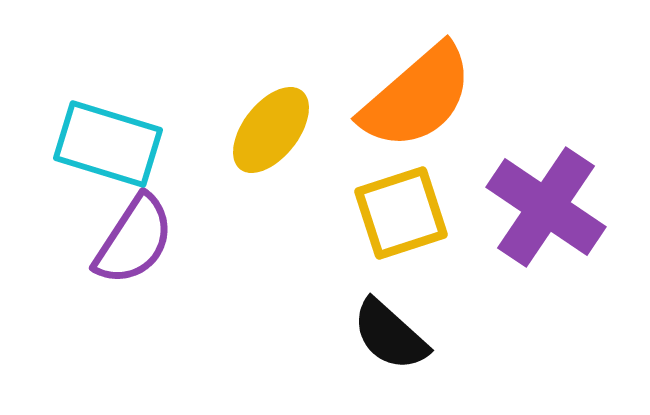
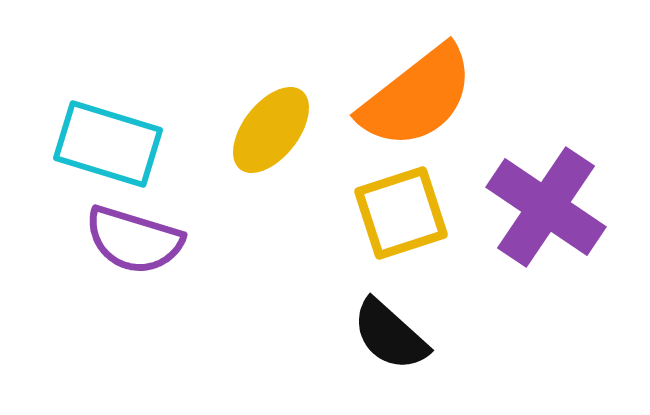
orange semicircle: rotated 3 degrees clockwise
purple semicircle: rotated 74 degrees clockwise
